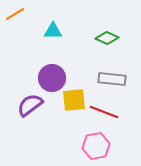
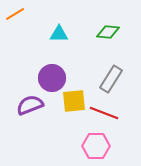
cyan triangle: moved 6 px right, 3 px down
green diamond: moved 1 px right, 6 px up; rotated 20 degrees counterclockwise
gray rectangle: moved 1 px left; rotated 64 degrees counterclockwise
yellow square: moved 1 px down
purple semicircle: rotated 16 degrees clockwise
red line: moved 1 px down
pink hexagon: rotated 12 degrees clockwise
